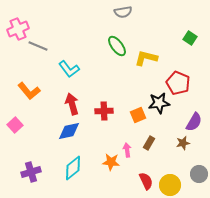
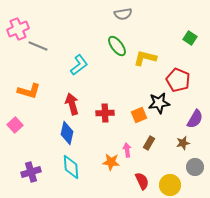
gray semicircle: moved 2 px down
yellow L-shape: moved 1 px left
cyan L-shape: moved 10 px right, 4 px up; rotated 90 degrees counterclockwise
red pentagon: moved 3 px up
orange L-shape: rotated 35 degrees counterclockwise
red cross: moved 1 px right, 2 px down
orange square: moved 1 px right
purple semicircle: moved 1 px right, 3 px up
blue diamond: moved 2 px left, 2 px down; rotated 65 degrees counterclockwise
cyan diamond: moved 2 px left, 1 px up; rotated 55 degrees counterclockwise
gray circle: moved 4 px left, 7 px up
red semicircle: moved 4 px left
